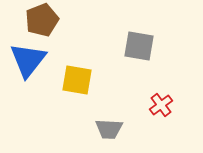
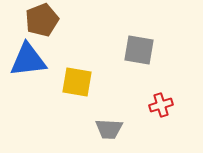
gray square: moved 4 px down
blue triangle: rotated 45 degrees clockwise
yellow square: moved 2 px down
red cross: rotated 20 degrees clockwise
